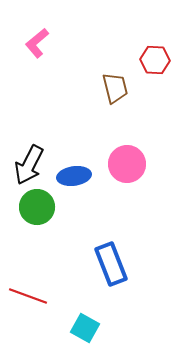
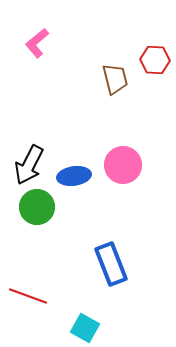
brown trapezoid: moved 9 px up
pink circle: moved 4 px left, 1 px down
